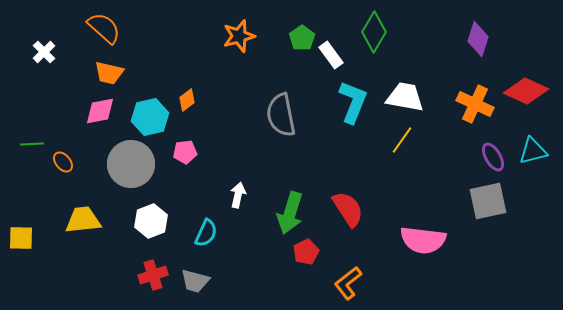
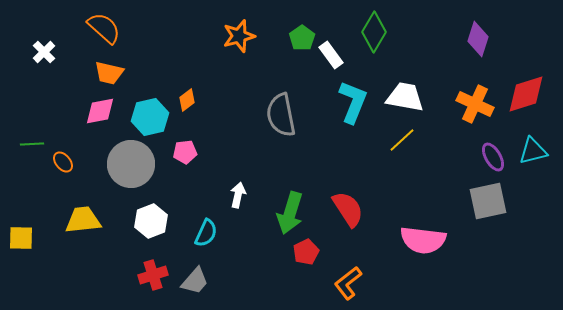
red diamond: moved 3 px down; rotated 42 degrees counterclockwise
yellow line: rotated 12 degrees clockwise
gray trapezoid: rotated 64 degrees counterclockwise
